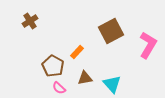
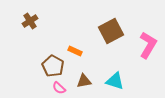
orange rectangle: moved 2 px left, 1 px up; rotated 72 degrees clockwise
brown triangle: moved 1 px left, 3 px down
cyan triangle: moved 3 px right, 3 px up; rotated 30 degrees counterclockwise
